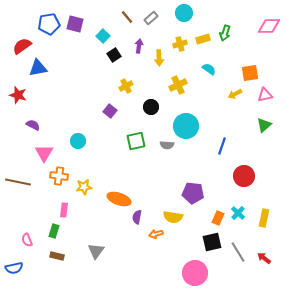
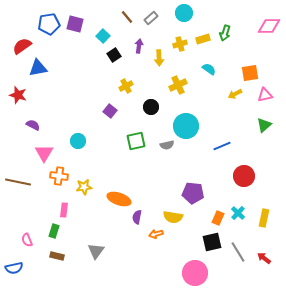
gray semicircle at (167, 145): rotated 16 degrees counterclockwise
blue line at (222, 146): rotated 48 degrees clockwise
